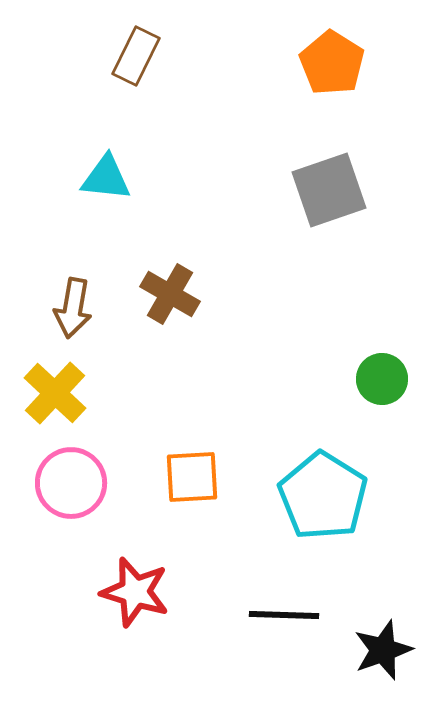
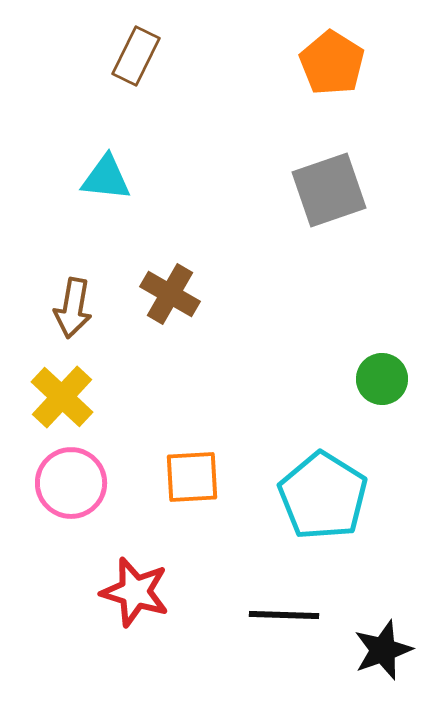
yellow cross: moved 7 px right, 4 px down
